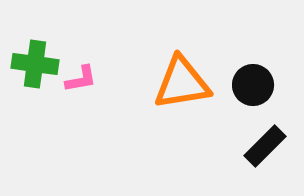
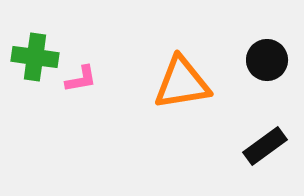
green cross: moved 7 px up
black circle: moved 14 px right, 25 px up
black rectangle: rotated 9 degrees clockwise
